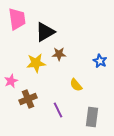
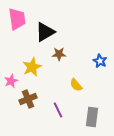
yellow star: moved 4 px left, 4 px down; rotated 18 degrees counterclockwise
